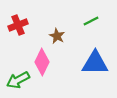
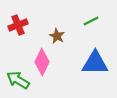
green arrow: rotated 60 degrees clockwise
